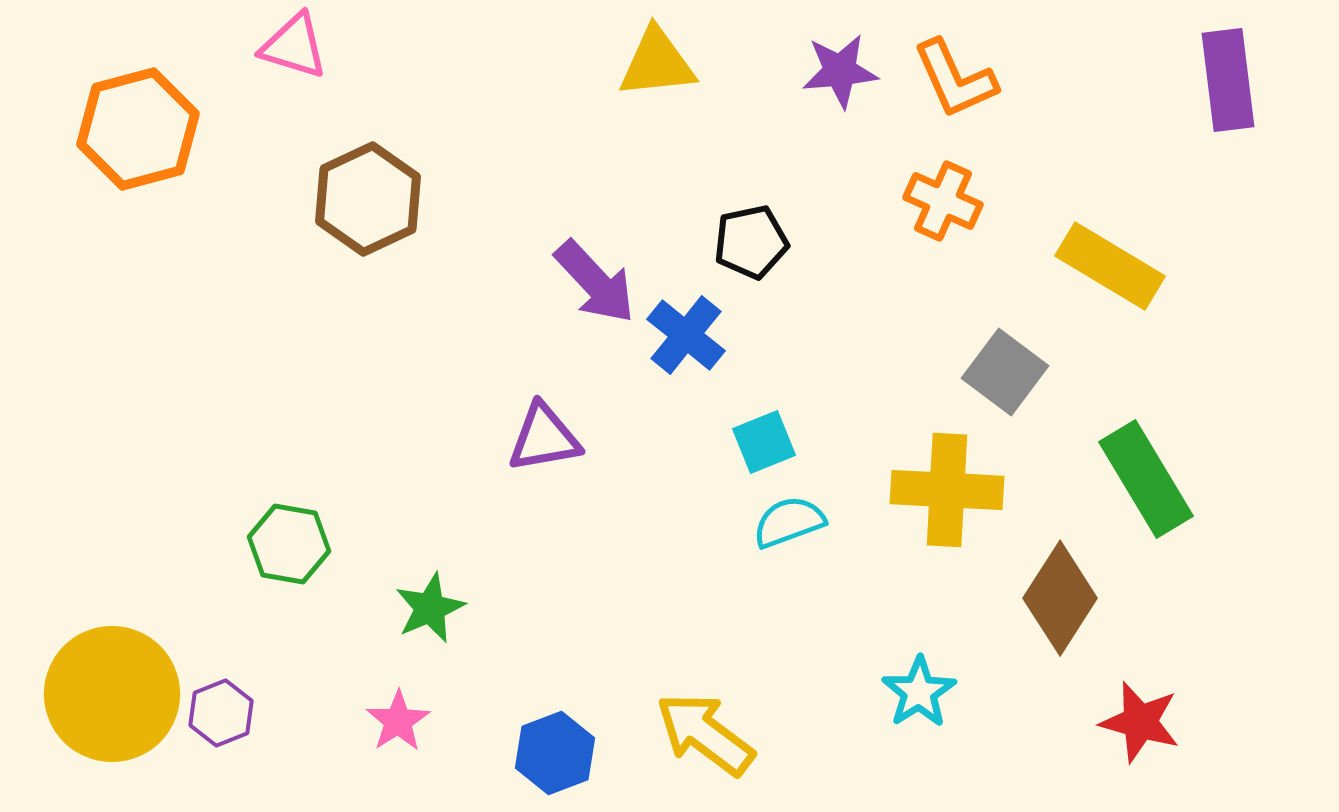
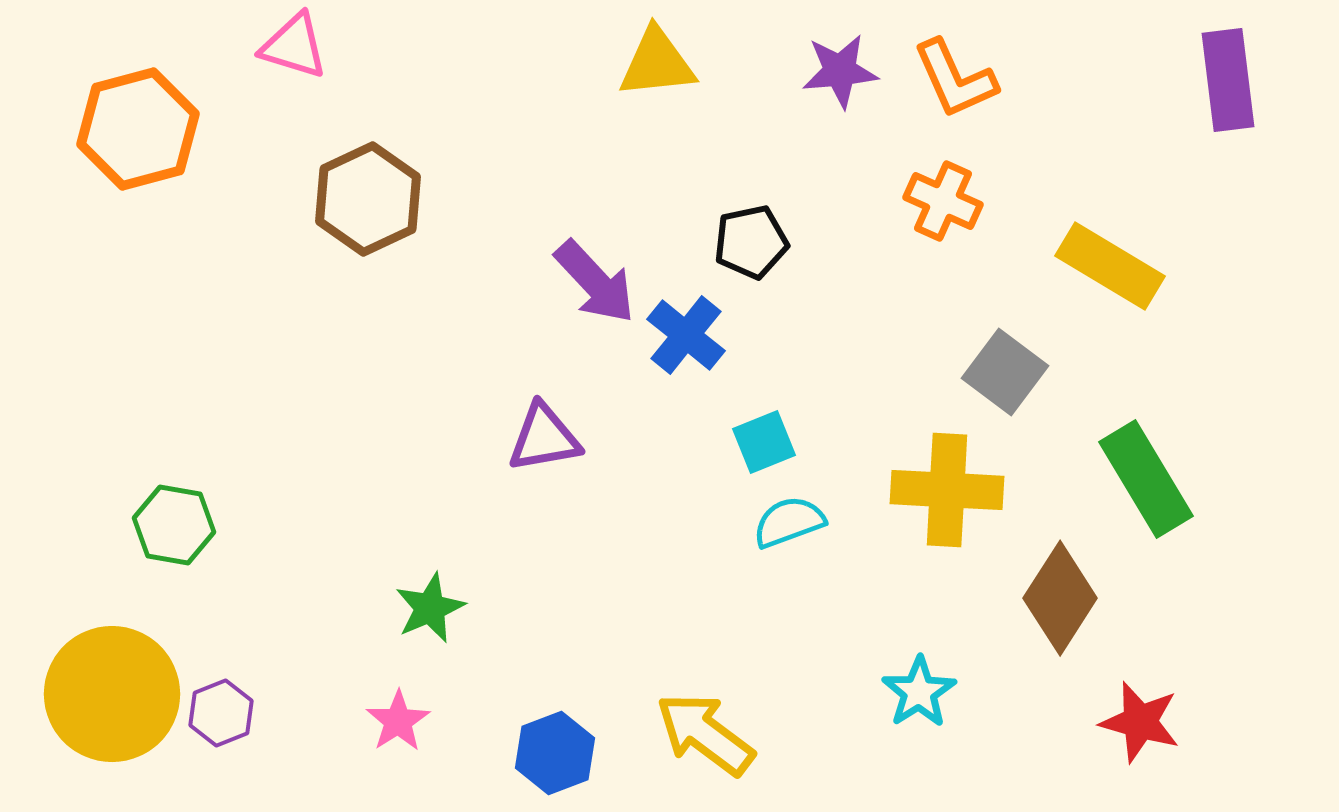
green hexagon: moved 115 px left, 19 px up
